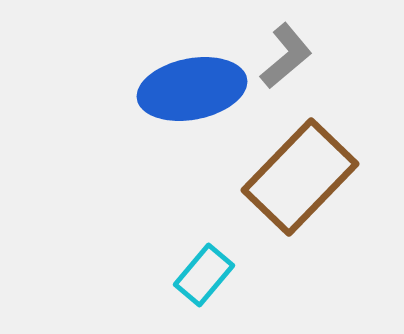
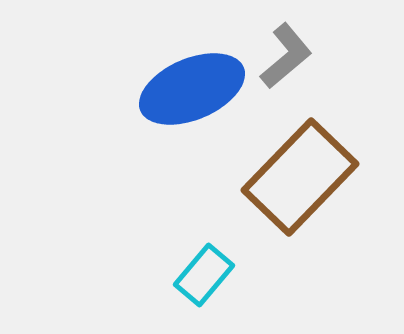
blue ellipse: rotated 12 degrees counterclockwise
